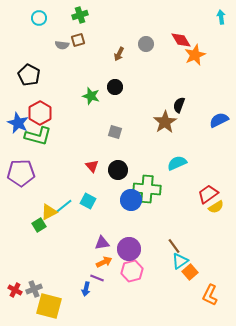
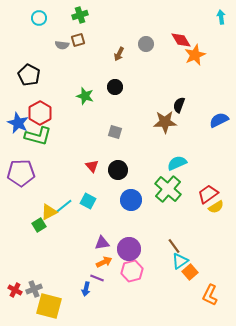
green star at (91, 96): moved 6 px left
brown star at (165, 122): rotated 30 degrees clockwise
green cross at (147, 189): moved 21 px right; rotated 36 degrees clockwise
